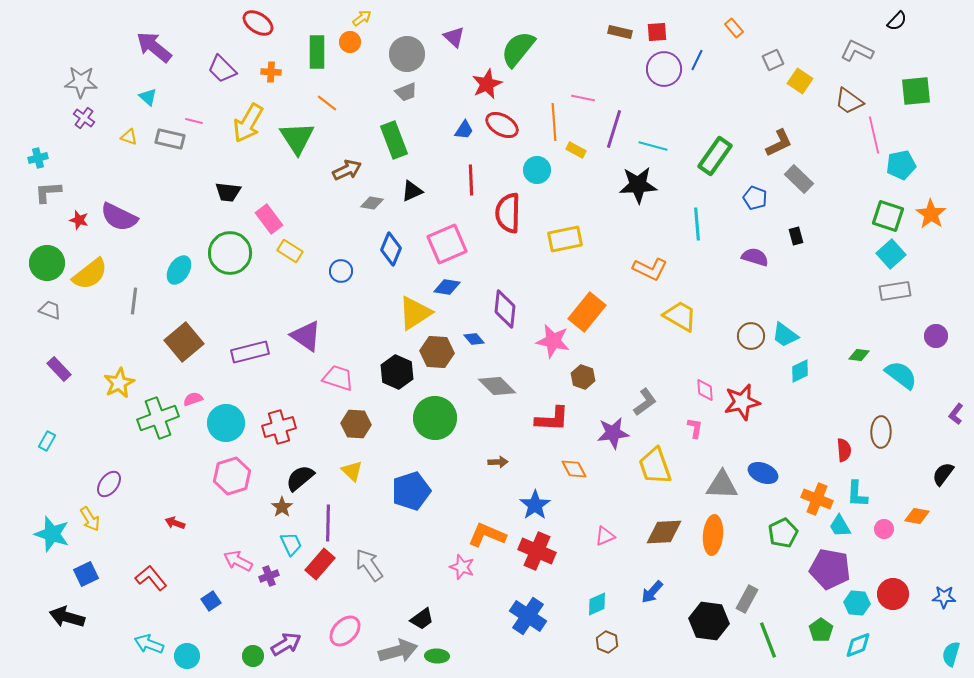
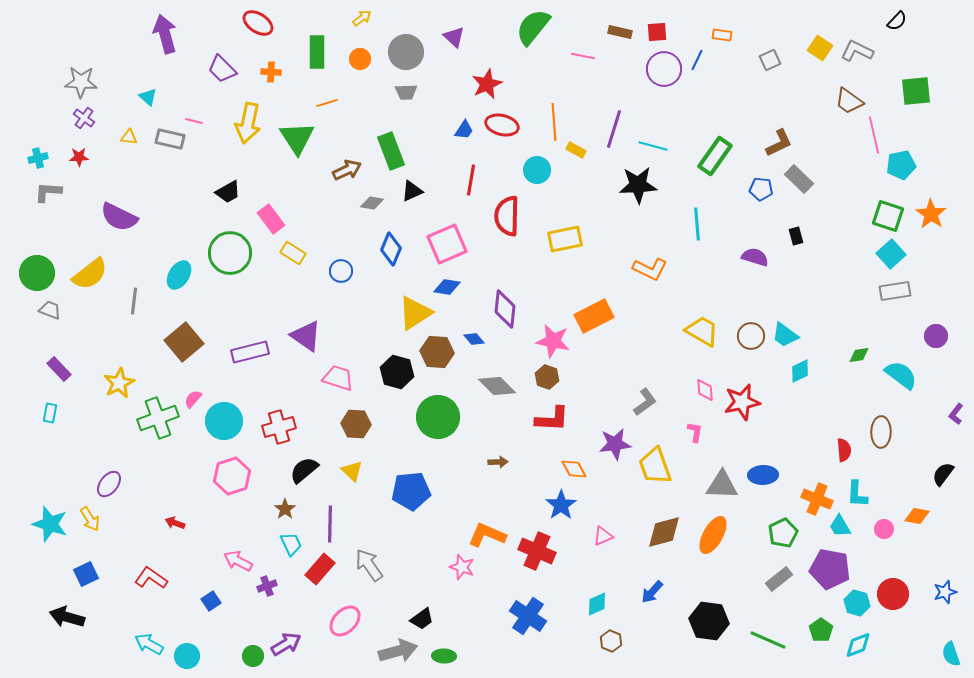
orange rectangle at (734, 28): moved 12 px left, 7 px down; rotated 42 degrees counterclockwise
orange circle at (350, 42): moved 10 px right, 17 px down
purple arrow at (154, 47): moved 11 px right, 13 px up; rotated 36 degrees clockwise
green semicircle at (518, 49): moved 15 px right, 22 px up
gray circle at (407, 54): moved 1 px left, 2 px up
gray square at (773, 60): moved 3 px left
yellow square at (800, 81): moved 20 px right, 33 px up
gray trapezoid at (406, 92): rotated 20 degrees clockwise
pink line at (583, 98): moved 42 px up
orange line at (327, 103): rotated 55 degrees counterclockwise
yellow arrow at (248, 123): rotated 18 degrees counterclockwise
red ellipse at (502, 125): rotated 16 degrees counterclockwise
yellow triangle at (129, 137): rotated 12 degrees counterclockwise
green rectangle at (394, 140): moved 3 px left, 11 px down
red line at (471, 180): rotated 12 degrees clockwise
gray L-shape at (48, 192): rotated 8 degrees clockwise
black trapezoid at (228, 192): rotated 36 degrees counterclockwise
blue pentagon at (755, 198): moved 6 px right, 9 px up; rotated 15 degrees counterclockwise
red semicircle at (508, 213): moved 1 px left, 3 px down
pink rectangle at (269, 219): moved 2 px right
red star at (79, 220): moved 63 px up; rotated 18 degrees counterclockwise
yellow rectangle at (290, 251): moved 3 px right, 2 px down
green circle at (47, 263): moved 10 px left, 10 px down
cyan ellipse at (179, 270): moved 5 px down
orange rectangle at (587, 312): moved 7 px right, 4 px down; rotated 24 degrees clockwise
yellow trapezoid at (680, 316): moved 22 px right, 15 px down
green diamond at (859, 355): rotated 15 degrees counterclockwise
black hexagon at (397, 372): rotated 8 degrees counterclockwise
brown hexagon at (583, 377): moved 36 px left
pink semicircle at (193, 399): rotated 30 degrees counterclockwise
green circle at (435, 418): moved 3 px right, 1 px up
cyan circle at (226, 423): moved 2 px left, 2 px up
pink L-shape at (695, 428): moved 4 px down
purple star at (613, 433): moved 2 px right, 11 px down
cyan rectangle at (47, 441): moved 3 px right, 28 px up; rotated 18 degrees counterclockwise
blue ellipse at (763, 473): moved 2 px down; rotated 24 degrees counterclockwise
black semicircle at (300, 478): moved 4 px right, 8 px up
blue pentagon at (411, 491): rotated 12 degrees clockwise
blue star at (535, 505): moved 26 px right
brown star at (282, 507): moved 3 px right, 2 px down
purple line at (328, 523): moved 2 px right, 1 px down
brown diamond at (664, 532): rotated 12 degrees counterclockwise
cyan star at (52, 534): moved 2 px left, 10 px up
orange ellipse at (713, 535): rotated 24 degrees clockwise
pink triangle at (605, 536): moved 2 px left
red rectangle at (320, 564): moved 5 px down
purple cross at (269, 576): moved 2 px left, 10 px down
red L-shape at (151, 578): rotated 16 degrees counterclockwise
blue star at (944, 597): moved 1 px right, 5 px up; rotated 20 degrees counterclockwise
gray rectangle at (747, 599): moved 32 px right, 20 px up; rotated 24 degrees clockwise
cyan hexagon at (857, 603): rotated 10 degrees clockwise
pink ellipse at (345, 631): moved 10 px up
green line at (768, 640): rotated 45 degrees counterclockwise
brown hexagon at (607, 642): moved 4 px right, 1 px up
cyan arrow at (149, 644): rotated 8 degrees clockwise
cyan semicircle at (951, 654): rotated 35 degrees counterclockwise
green ellipse at (437, 656): moved 7 px right
